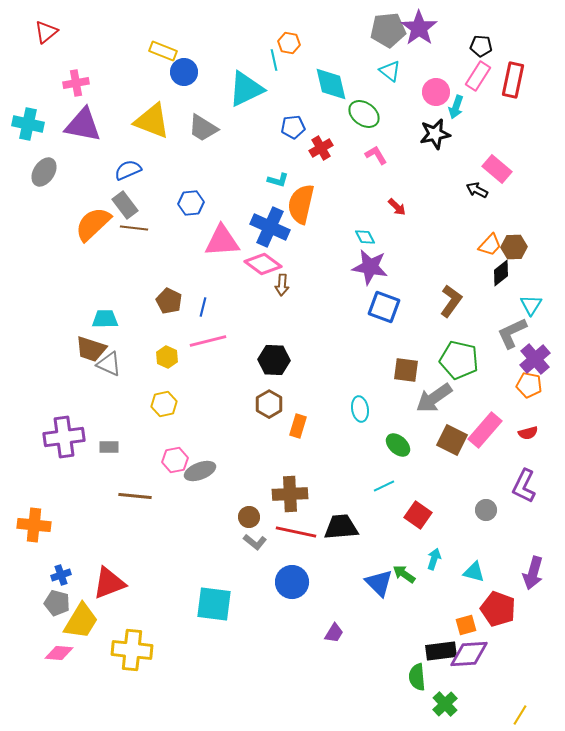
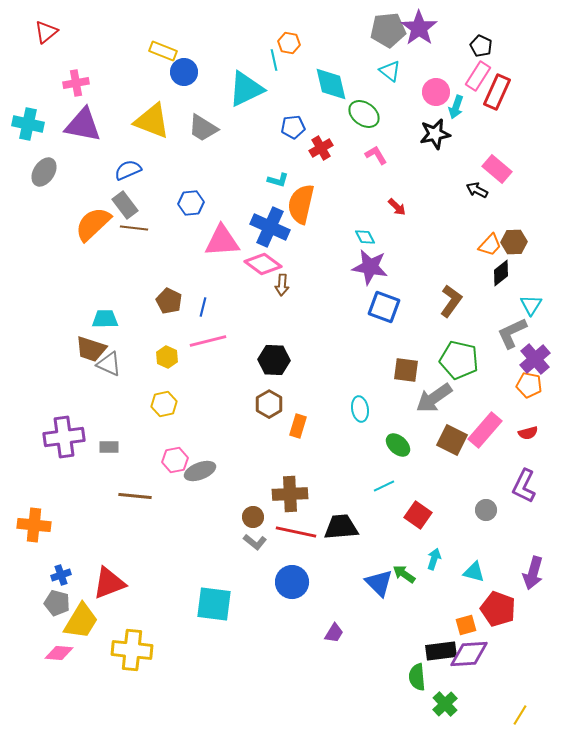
black pentagon at (481, 46): rotated 20 degrees clockwise
red rectangle at (513, 80): moved 16 px left, 12 px down; rotated 12 degrees clockwise
brown hexagon at (514, 247): moved 5 px up
brown circle at (249, 517): moved 4 px right
